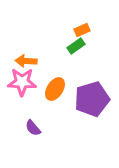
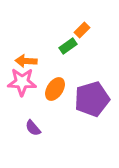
orange rectangle: rotated 21 degrees counterclockwise
green rectangle: moved 8 px left
